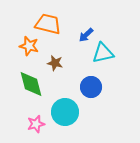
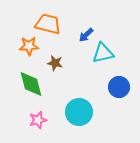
orange star: rotated 18 degrees counterclockwise
blue circle: moved 28 px right
cyan circle: moved 14 px right
pink star: moved 2 px right, 4 px up
